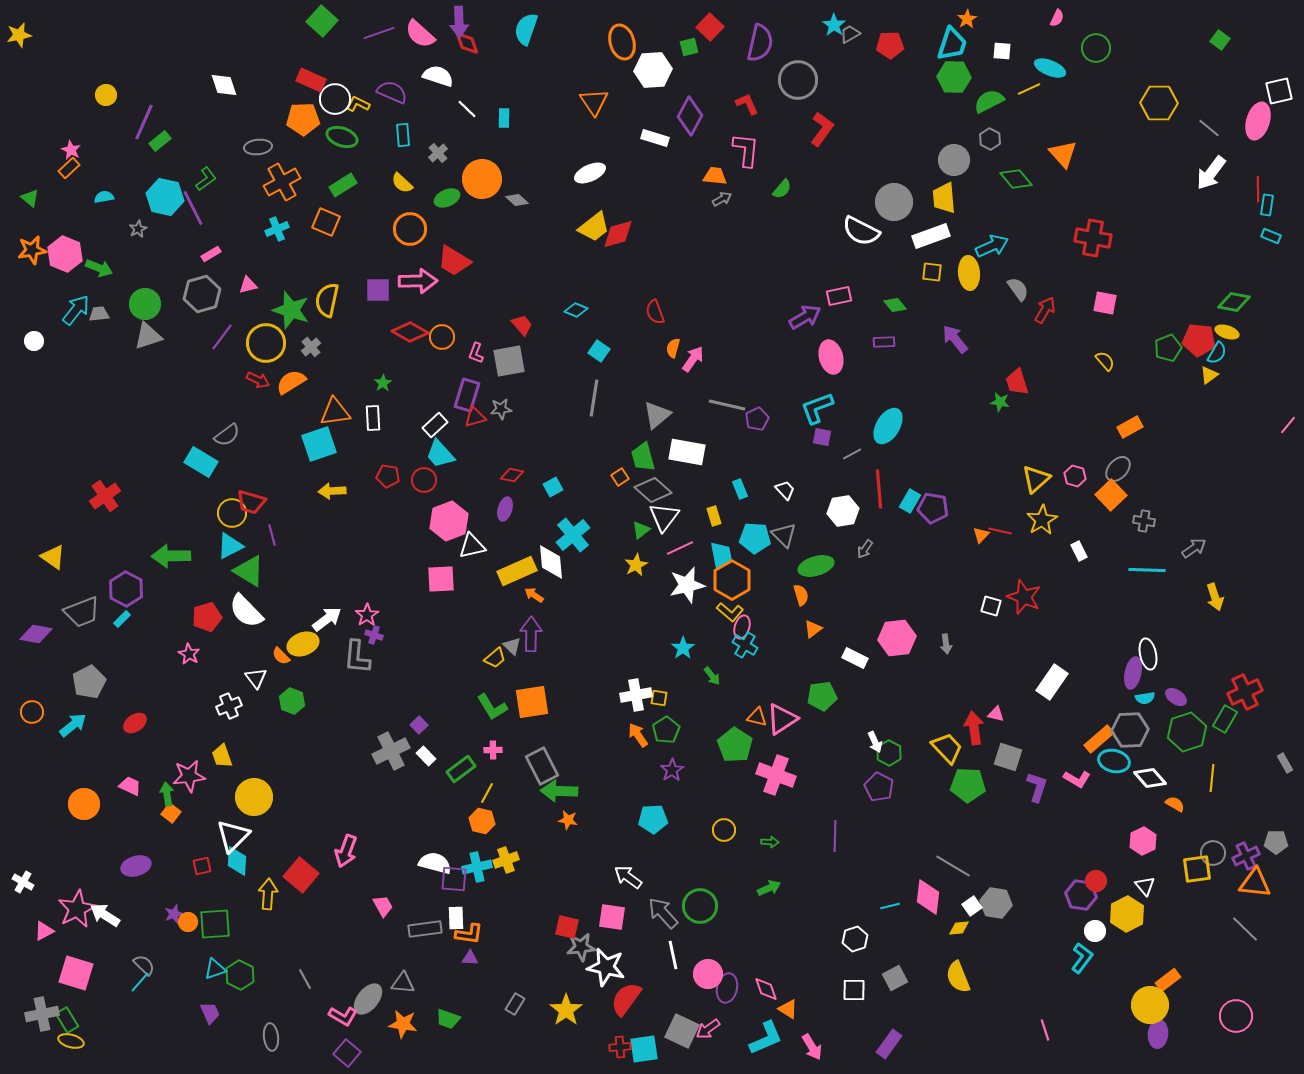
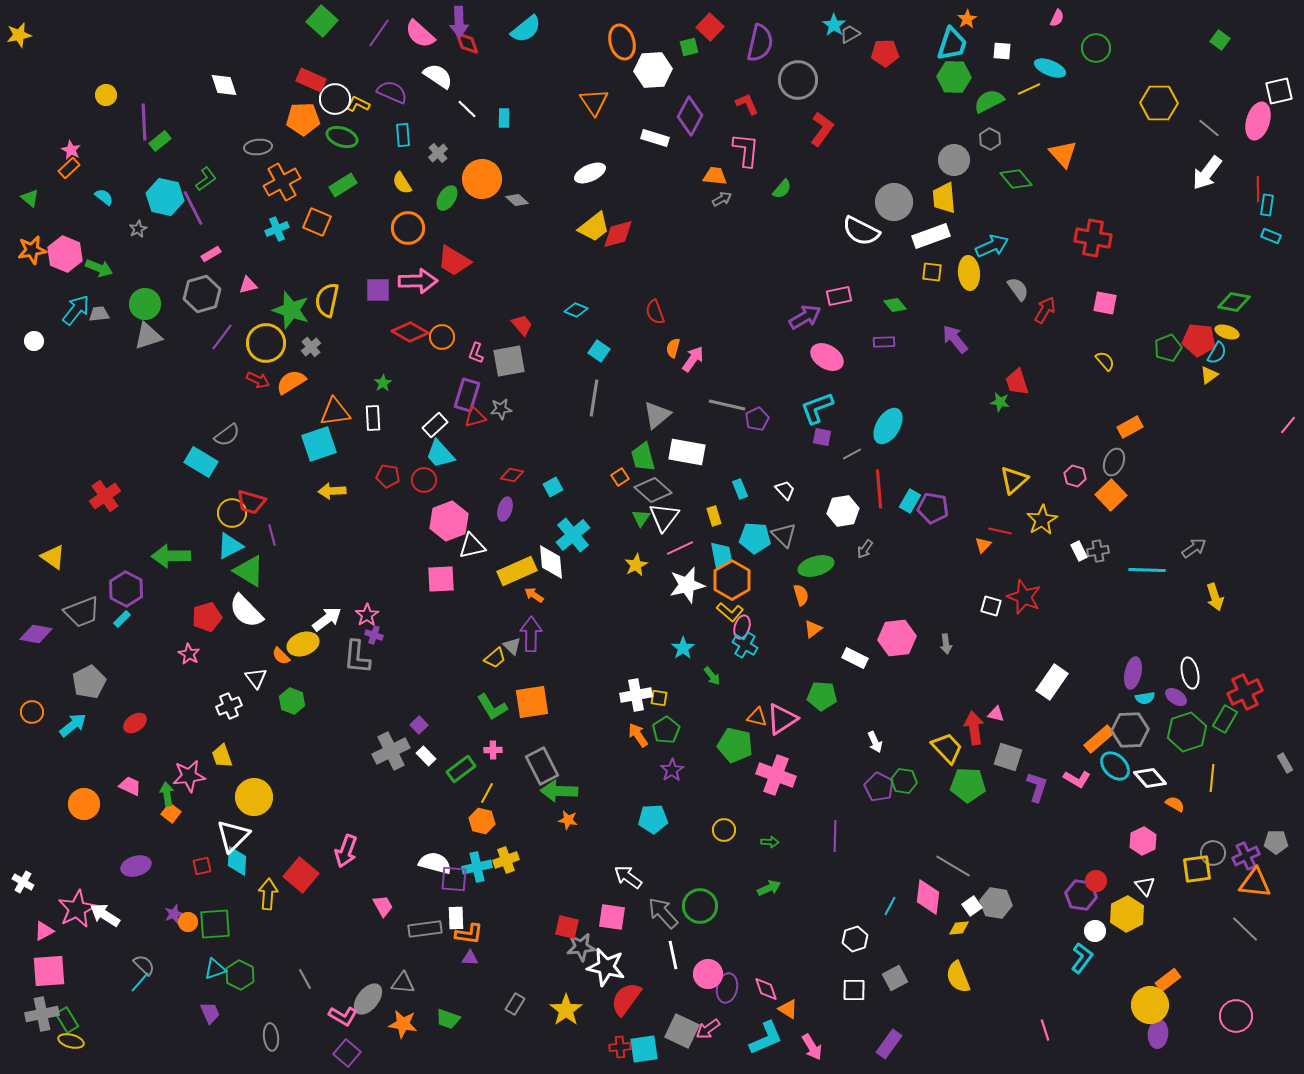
cyan semicircle at (526, 29): rotated 148 degrees counterclockwise
purple line at (379, 33): rotated 36 degrees counterclockwise
red pentagon at (890, 45): moved 5 px left, 8 px down
white semicircle at (438, 76): rotated 16 degrees clockwise
purple line at (144, 122): rotated 27 degrees counterclockwise
white arrow at (1211, 173): moved 4 px left
yellow semicircle at (402, 183): rotated 15 degrees clockwise
cyan semicircle at (104, 197): rotated 48 degrees clockwise
green ellipse at (447, 198): rotated 35 degrees counterclockwise
orange square at (326, 222): moved 9 px left
orange circle at (410, 229): moved 2 px left, 1 px up
pink ellipse at (831, 357): moved 4 px left; rotated 44 degrees counterclockwise
gray ellipse at (1118, 469): moved 4 px left, 7 px up; rotated 20 degrees counterclockwise
yellow triangle at (1036, 479): moved 22 px left, 1 px down
gray cross at (1144, 521): moved 46 px left, 30 px down; rotated 20 degrees counterclockwise
green triangle at (641, 530): moved 12 px up; rotated 18 degrees counterclockwise
orange triangle at (981, 535): moved 2 px right, 10 px down
white ellipse at (1148, 654): moved 42 px right, 19 px down
green pentagon at (822, 696): rotated 12 degrees clockwise
green pentagon at (735, 745): rotated 20 degrees counterclockwise
green hexagon at (889, 753): moved 15 px right, 28 px down; rotated 20 degrees counterclockwise
cyan ellipse at (1114, 761): moved 1 px right, 5 px down; rotated 32 degrees clockwise
cyan line at (890, 906): rotated 48 degrees counterclockwise
pink square at (76, 973): moved 27 px left, 2 px up; rotated 21 degrees counterclockwise
